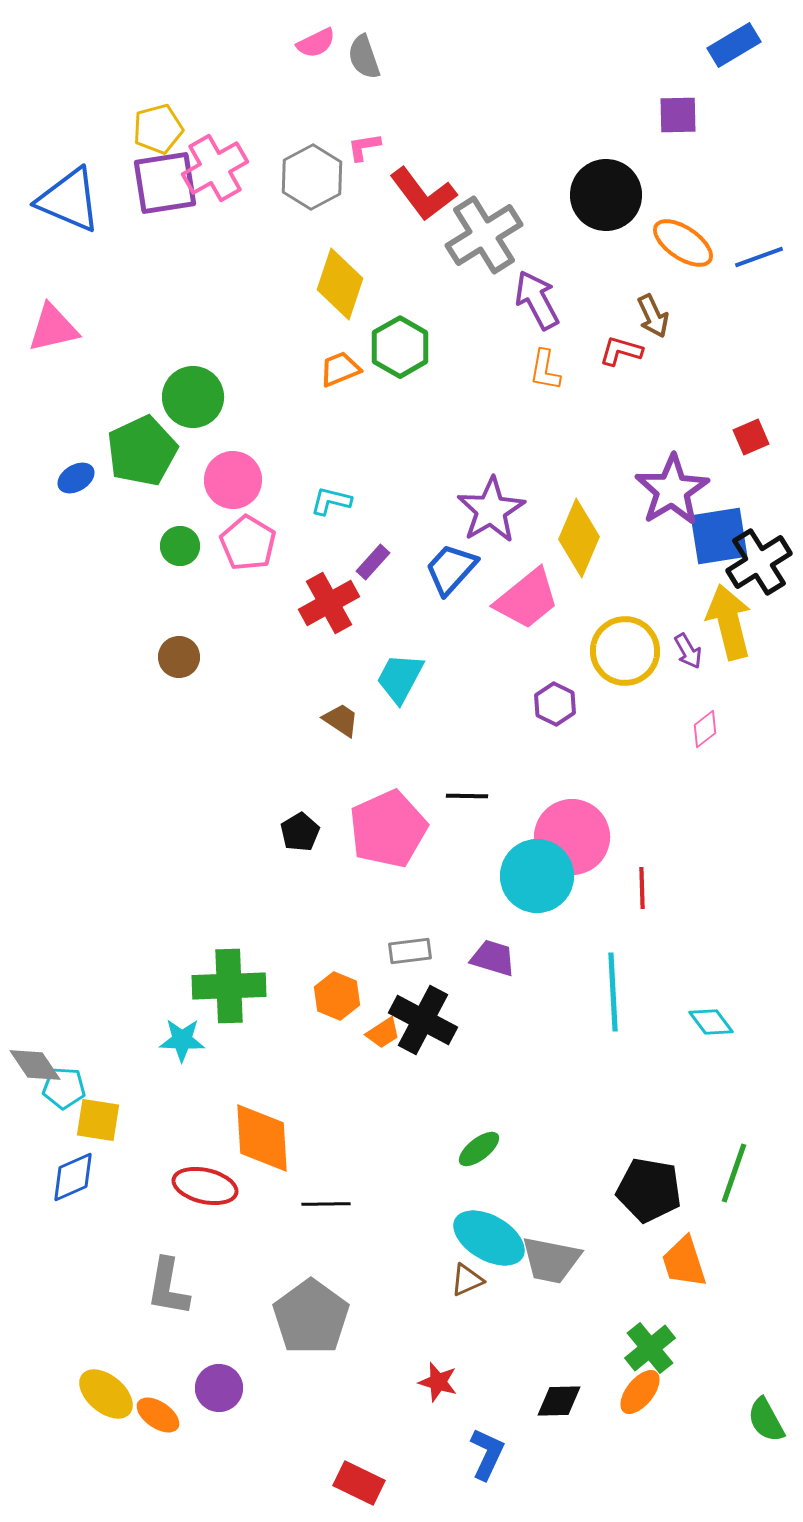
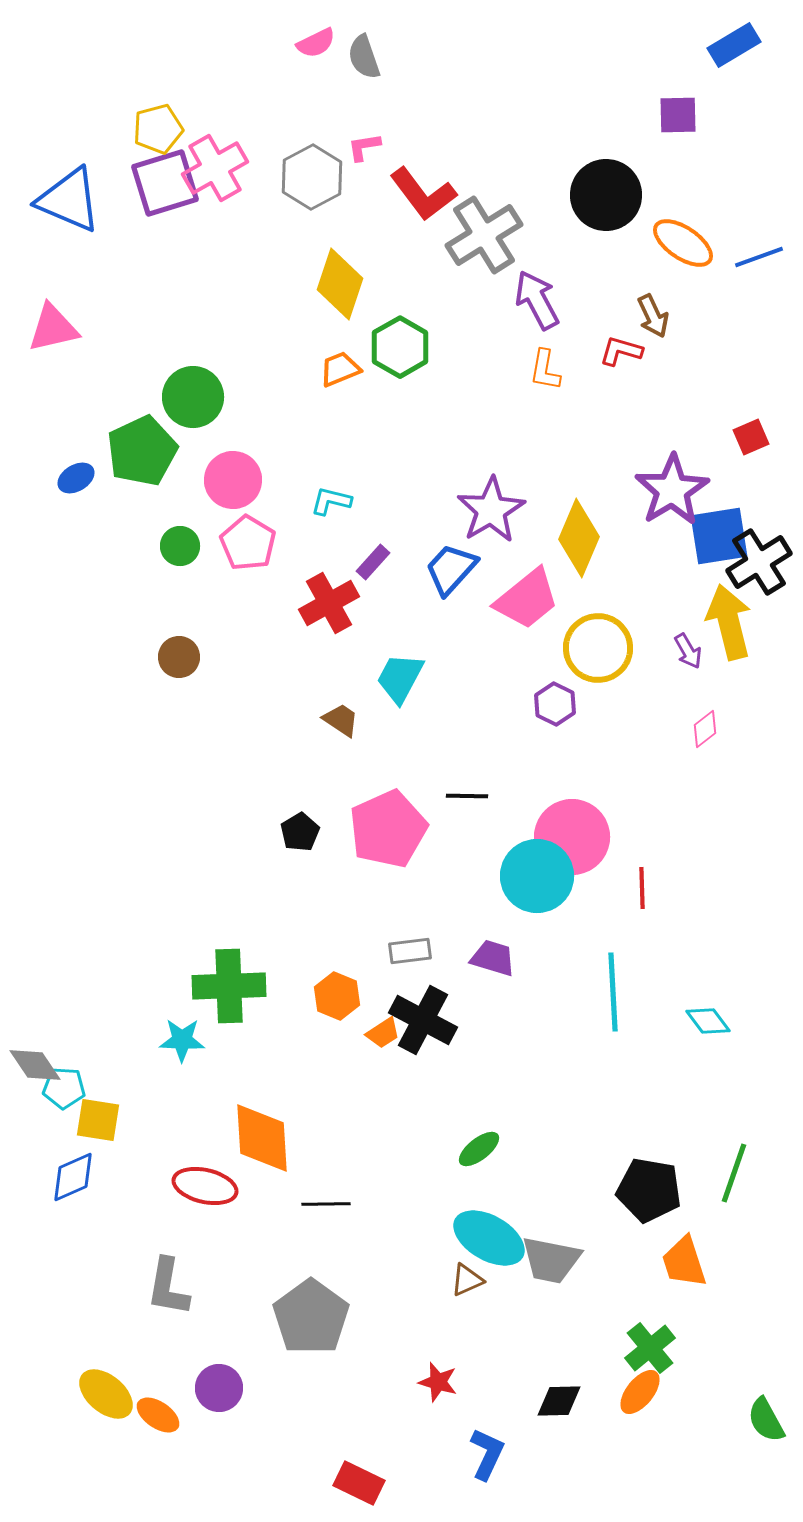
purple square at (165, 183): rotated 8 degrees counterclockwise
yellow circle at (625, 651): moved 27 px left, 3 px up
cyan diamond at (711, 1022): moved 3 px left, 1 px up
